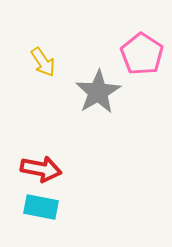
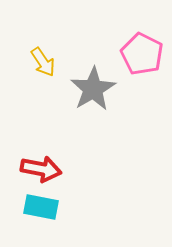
pink pentagon: rotated 6 degrees counterclockwise
gray star: moved 5 px left, 3 px up
